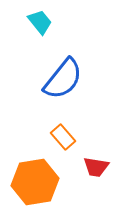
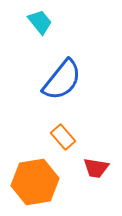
blue semicircle: moved 1 px left, 1 px down
red trapezoid: moved 1 px down
